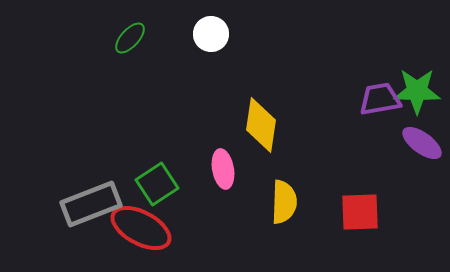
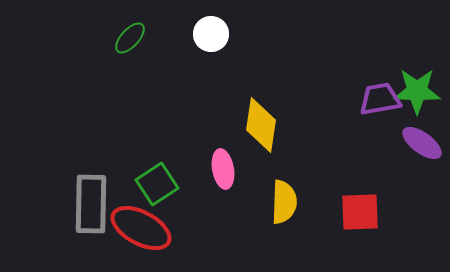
gray rectangle: rotated 68 degrees counterclockwise
